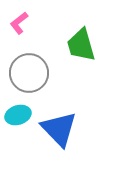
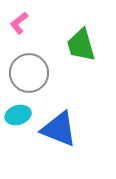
blue triangle: rotated 24 degrees counterclockwise
